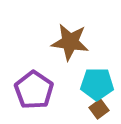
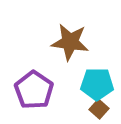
brown square: rotated 12 degrees counterclockwise
